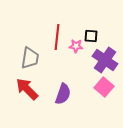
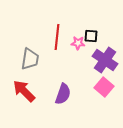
pink star: moved 2 px right, 3 px up
gray trapezoid: moved 1 px down
red arrow: moved 3 px left, 2 px down
